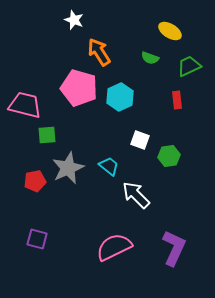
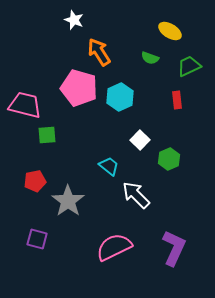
white square: rotated 24 degrees clockwise
green hexagon: moved 3 px down; rotated 15 degrees counterclockwise
gray star: moved 33 px down; rotated 12 degrees counterclockwise
